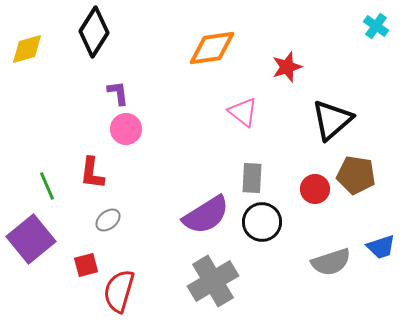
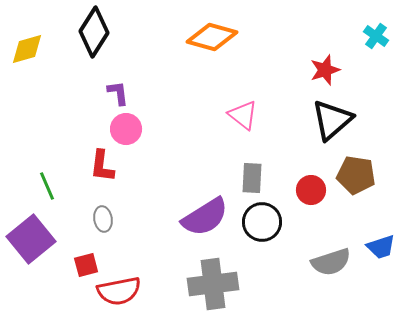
cyan cross: moved 10 px down
orange diamond: moved 11 px up; rotated 24 degrees clockwise
red star: moved 38 px right, 3 px down
pink triangle: moved 3 px down
red L-shape: moved 10 px right, 7 px up
red circle: moved 4 px left, 1 px down
purple semicircle: moved 1 px left, 2 px down
gray ellipse: moved 5 px left, 1 px up; rotated 60 degrees counterclockwise
gray cross: moved 3 px down; rotated 24 degrees clockwise
red semicircle: rotated 117 degrees counterclockwise
